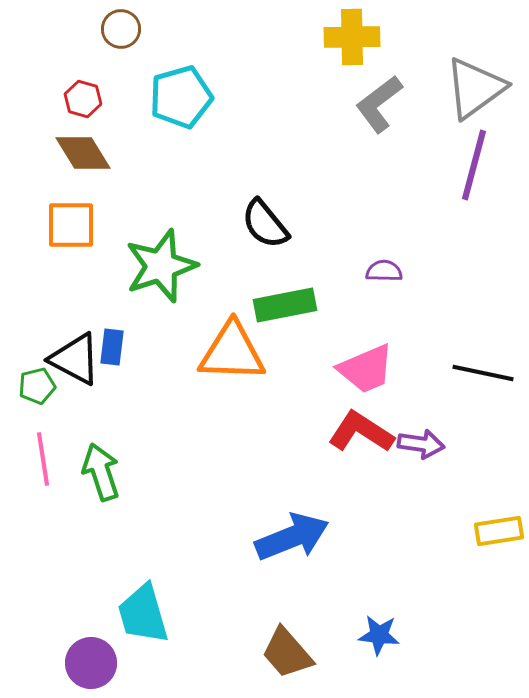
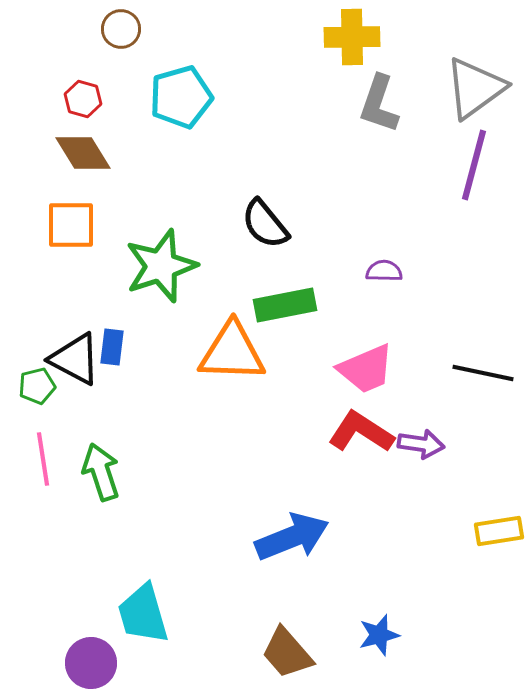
gray L-shape: rotated 34 degrees counterclockwise
blue star: rotated 21 degrees counterclockwise
